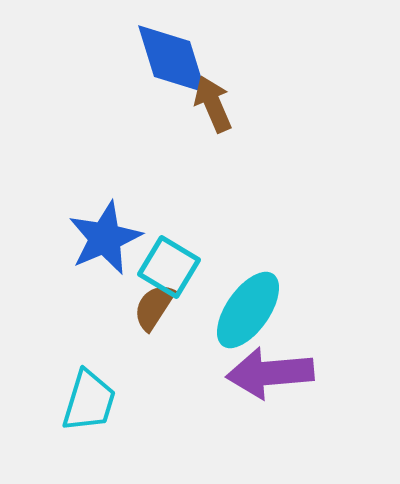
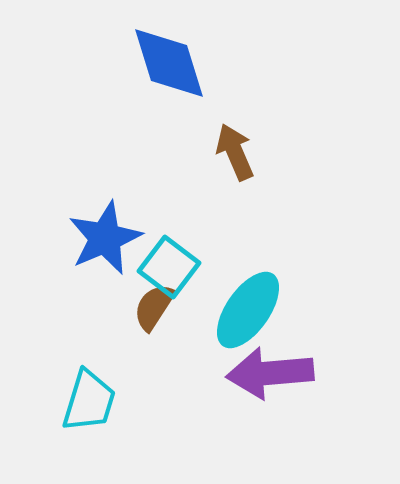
blue diamond: moved 3 px left, 4 px down
brown arrow: moved 22 px right, 48 px down
cyan square: rotated 6 degrees clockwise
